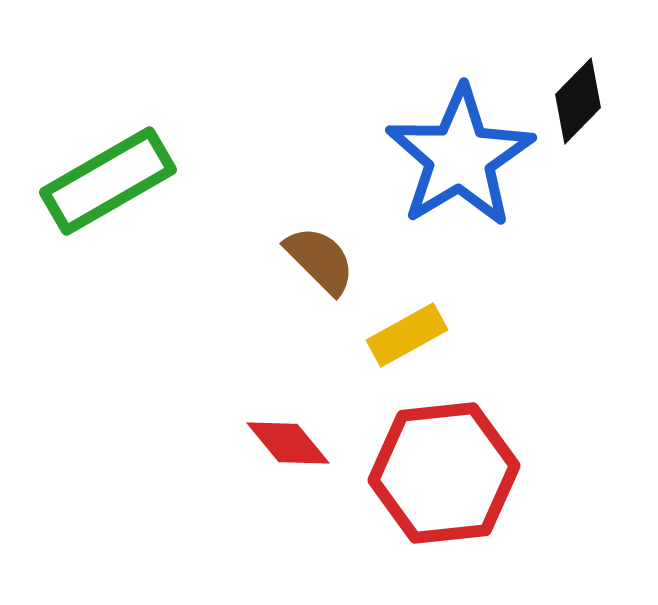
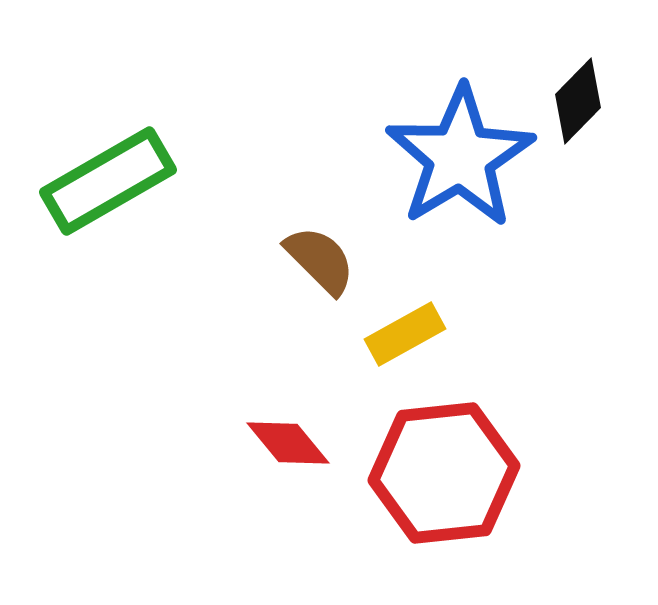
yellow rectangle: moved 2 px left, 1 px up
